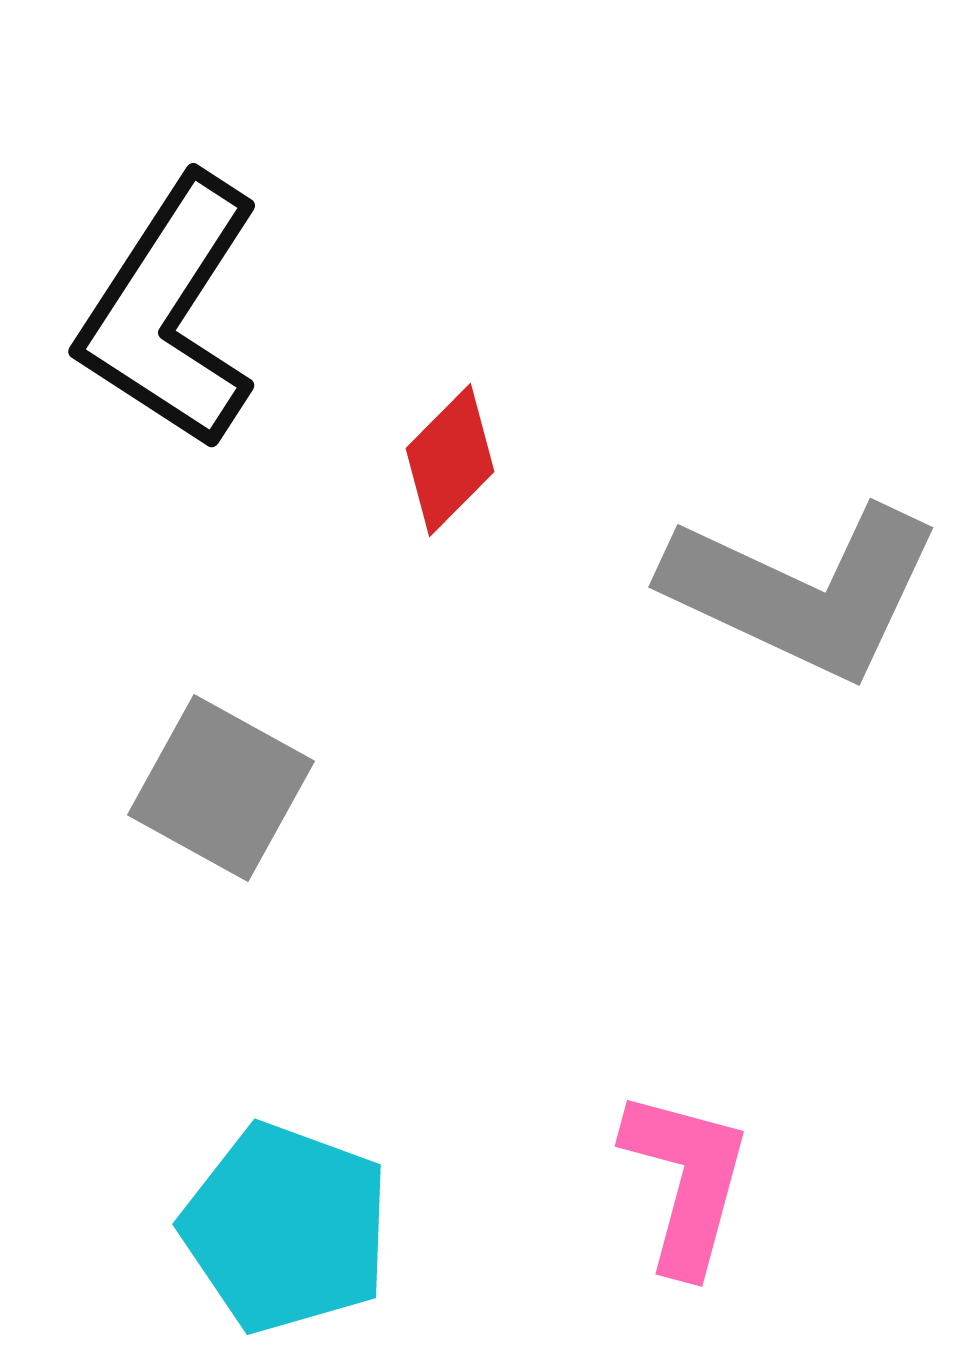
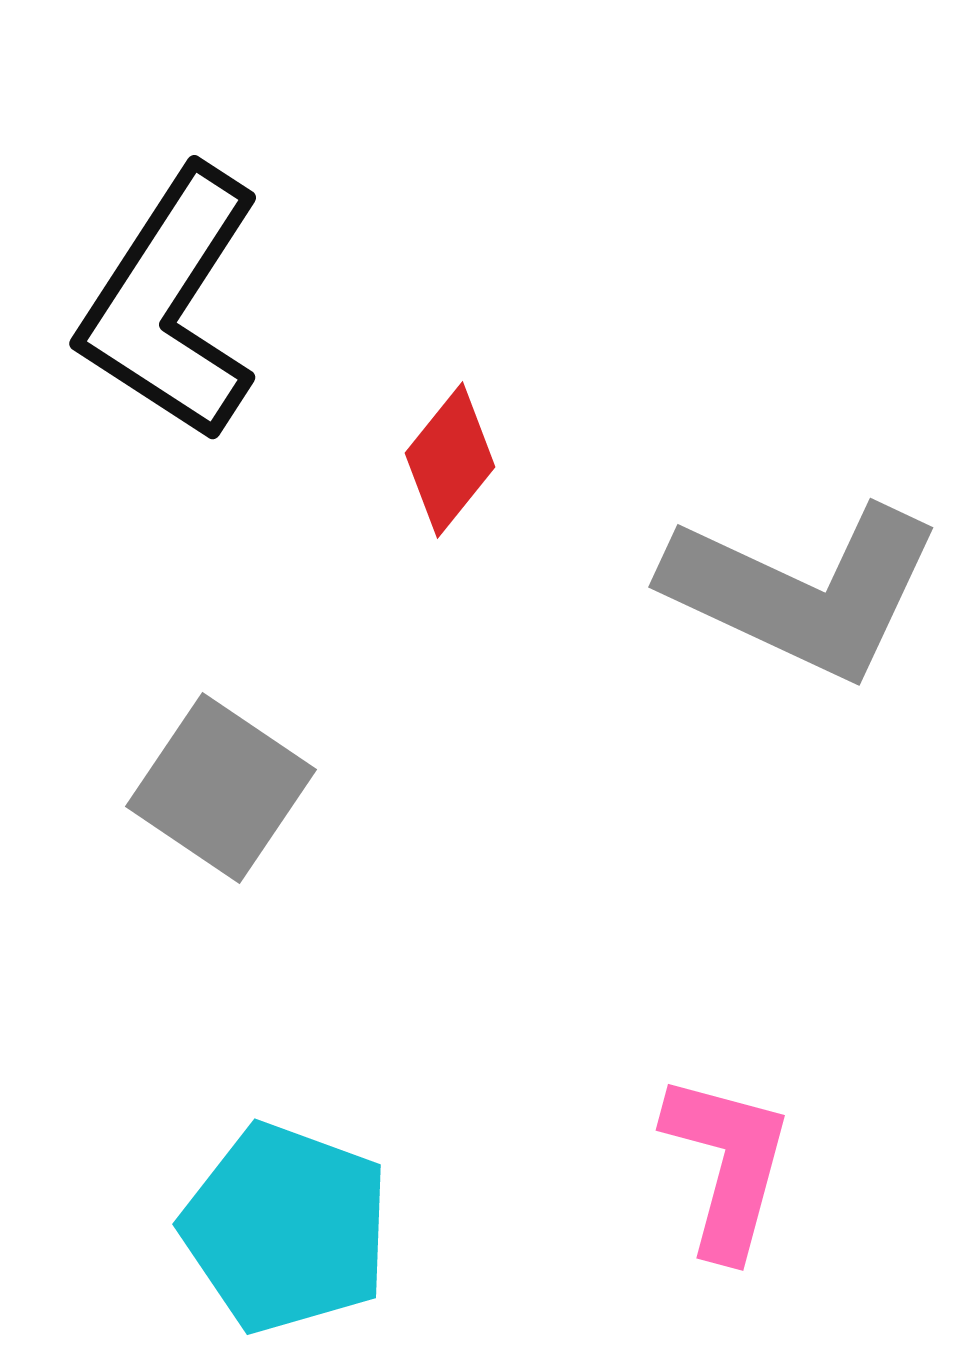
black L-shape: moved 1 px right, 8 px up
red diamond: rotated 6 degrees counterclockwise
gray square: rotated 5 degrees clockwise
pink L-shape: moved 41 px right, 16 px up
